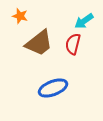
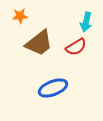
orange star: rotated 21 degrees counterclockwise
cyan arrow: moved 2 px right, 1 px down; rotated 42 degrees counterclockwise
red semicircle: moved 3 px right, 3 px down; rotated 135 degrees counterclockwise
